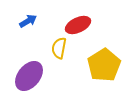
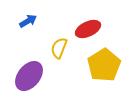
red ellipse: moved 10 px right, 4 px down
yellow semicircle: rotated 10 degrees clockwise
